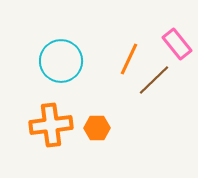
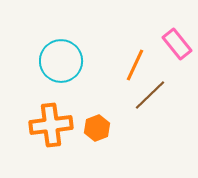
orange line: moved 6 px right, 6 px down
brown line: moved 4 px left, 15 px down
orange hexagon: rotated 20 degrees counterclockwise
